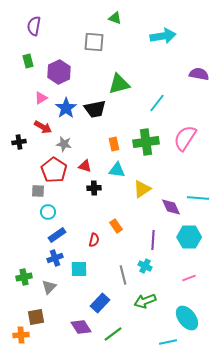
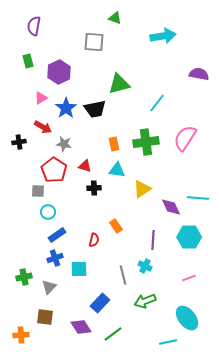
brown square at (36, 317): moved 9 px right; rotated 18 degrees clockwise
